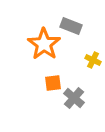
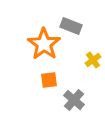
yellow cross: rotated 28 degrees clockwise
orange square: moved 4 px left, 3 px up
gray cross: moved 2 px down
